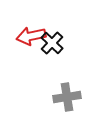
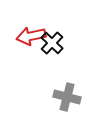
gray cross: rotated 24 degrees clockwise
